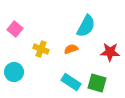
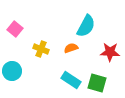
orange semicircle: moved 1 px up
cyan circle: moved 2 px left, 1 px up
cyan rectangle: moved 2 px up
